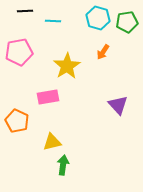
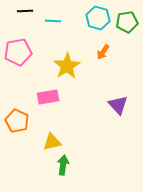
pink pentagon: moved 1 px left
